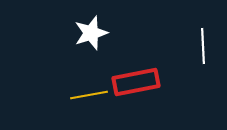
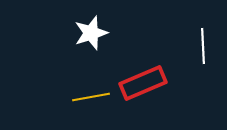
red rectangle: moved 7 px right, 1 px down; rotated 12 degrees counterclockwise
yellow line: moved 2 px right, 2 px down
